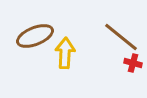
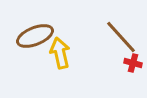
brown line: rotated 9 degrees clockwise
yellow arrow: moved 5 px left; rotated 16 degrees counterclockwise
